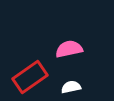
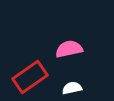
white semicircle: moved 1 px right, 1 px down
